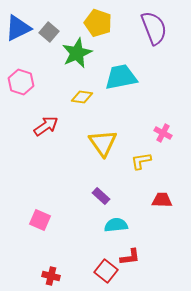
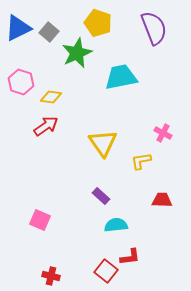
yellow diamond: moved 31 px left
